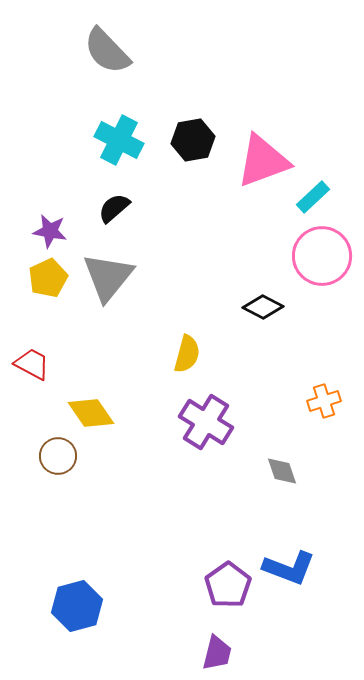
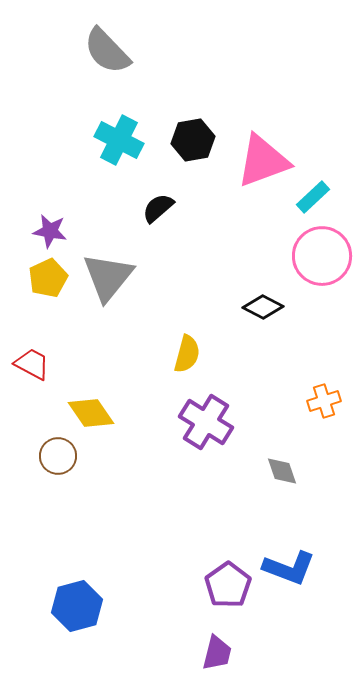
black semicircle: moved 44 px right
